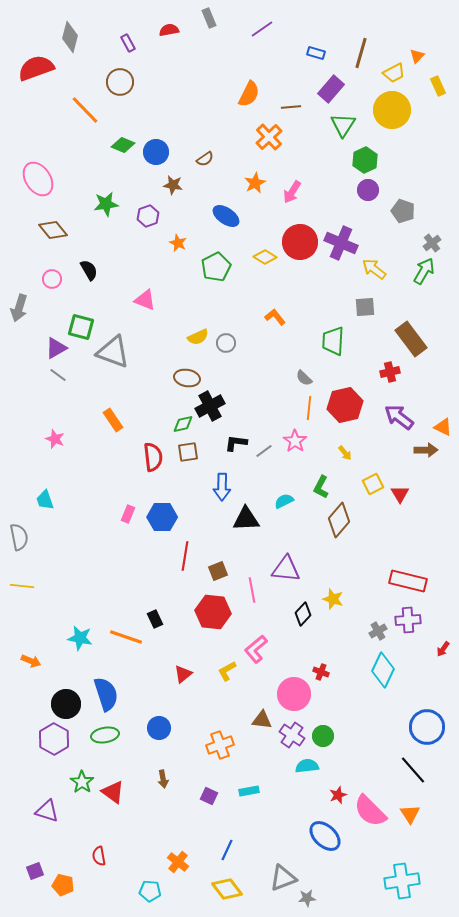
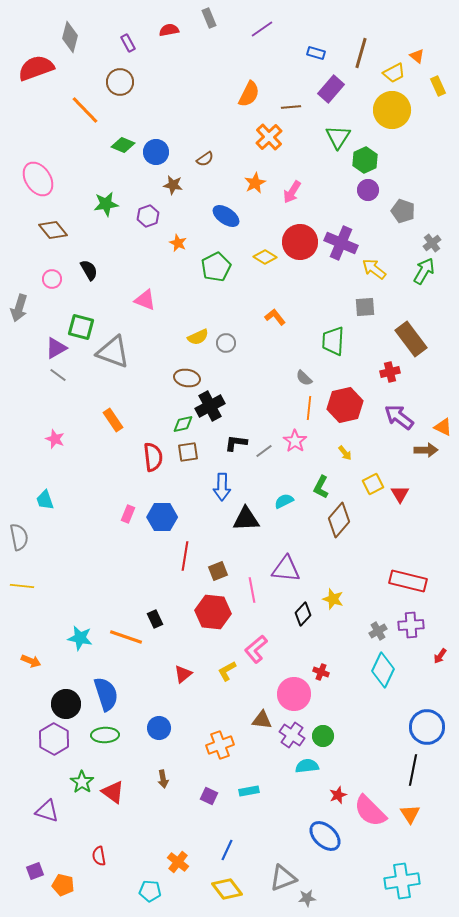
orange triangle at (417, 56): rotated 35 degrees counterclockwise
green triangle at (343, 125): moved 5 px left, 12 px down
purple cross at (408, 620): moved 3 px right, 5 px down
red arrow at (443, 649): moved 3 px left, 7 px down
green ellipse at (105, 735): rotated 8 degrees clockwise
black line at (413, 770): rotated 52 degrees clockwise
